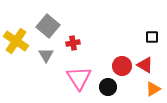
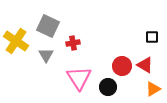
gray square: rotated 15 degrees counterclockwise
